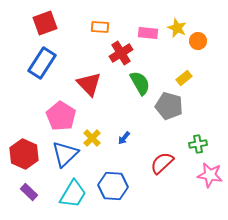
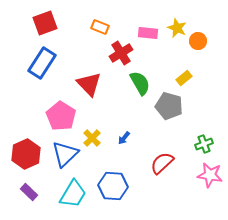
orange rectangle: rotated 18 degrees clockwise
green cross: moved 6 px right; rotated 12 degrees counterclockwise
red hexagon: moved 2 px right; rotated 12 degrees clockwise
